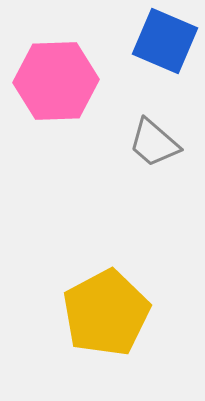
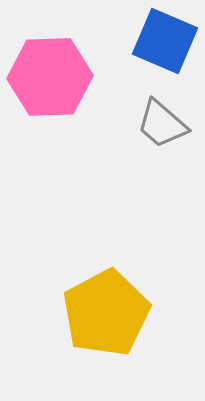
pink hexagon: moved 6 px left, 4 px up
gray trapezoid: moved 8 px right, 19 px up
